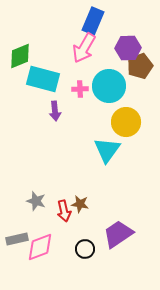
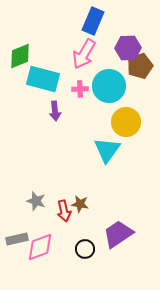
pink arrow: moved 6 px down
